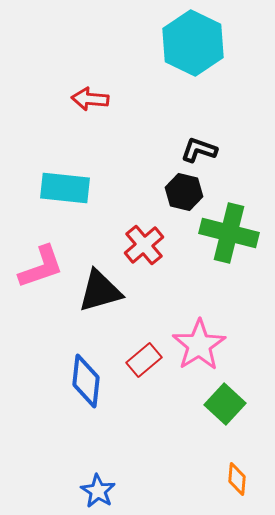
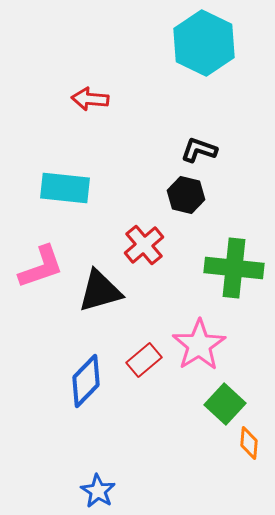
cyan hexagon: moved 11 px right
black hexagon: moved 2 px right, 3 px down
green cross: moved 5 px right, 35 px down; rotated 8 degrees counterclockwise
blue diamond: rotated 38 degrees clockwise
orange diamond: moved 12 px right, 36 px up
